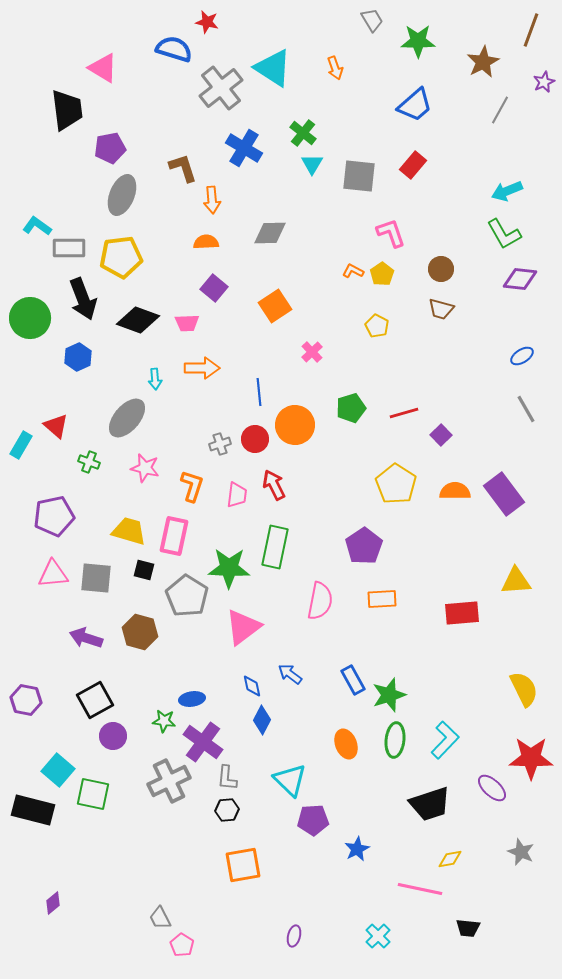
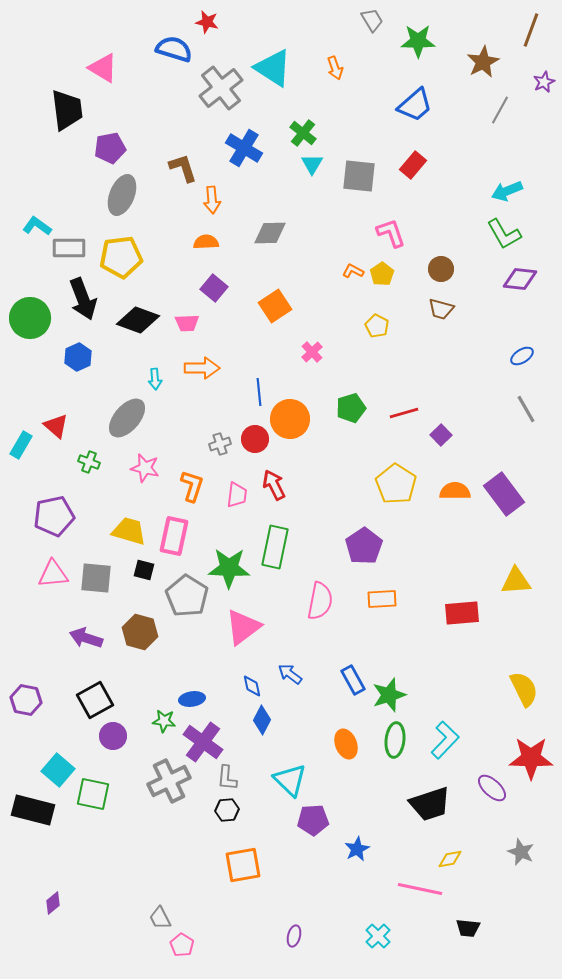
orange circle at (295, 425): moved 5 px left, 6 px up
